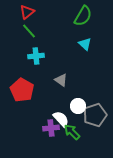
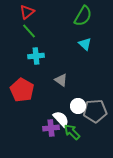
gray pentagon: moved 4 px up; rotated 15 degrees clockwise
